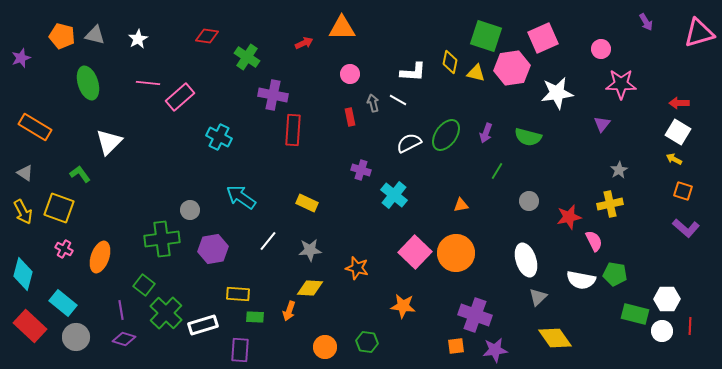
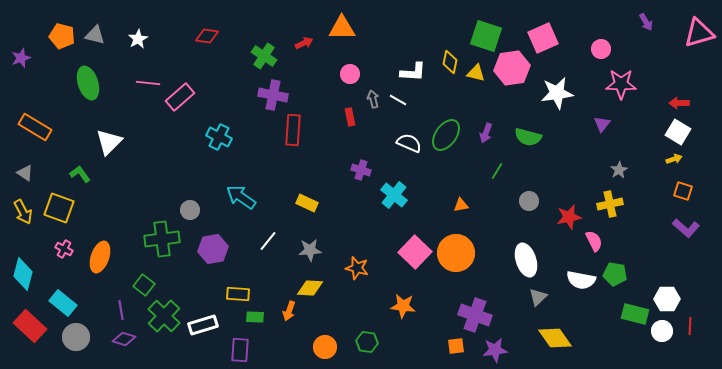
green cross at (247, 57): moved 17 px right, 1 px up
gray arrow at (373, 103): moved 4 px up
white semicircle at (409, 143): rotated 50 degrees clockwise
yellow arrow at (674, 159): rotated 133 degrees clockwise
green cross at (166, 313): moved 2 px left, 3 px down
